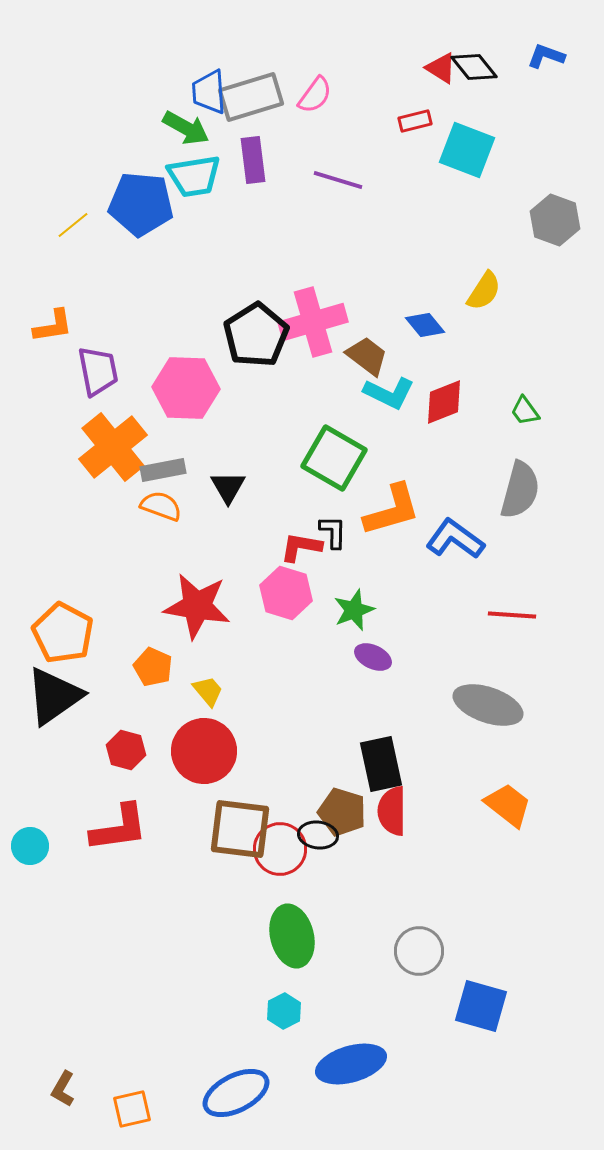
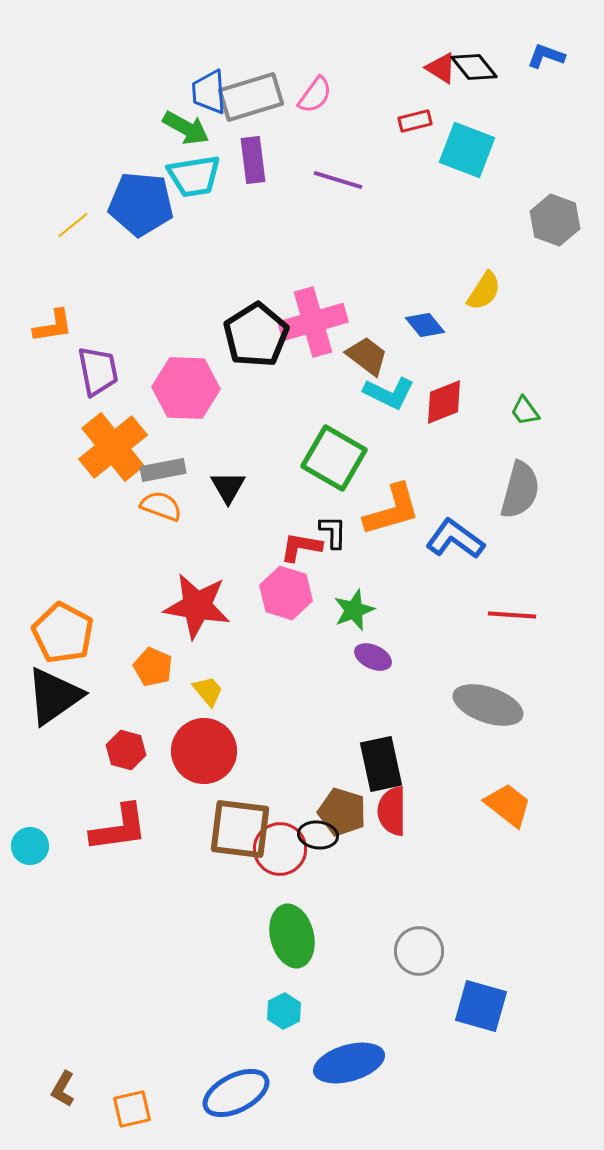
blue ellipse at (351, 1064): moved 2 px left, 1 px up
